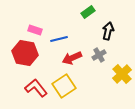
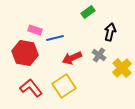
black arrow: moved 2 px right, 1 px down
blue line: moved 4 px left, 1 px up
gray cross: rotated 24 degrees counterclockwise
yellow cross: moved 6 px up
red L-shape: moved 5 px left
